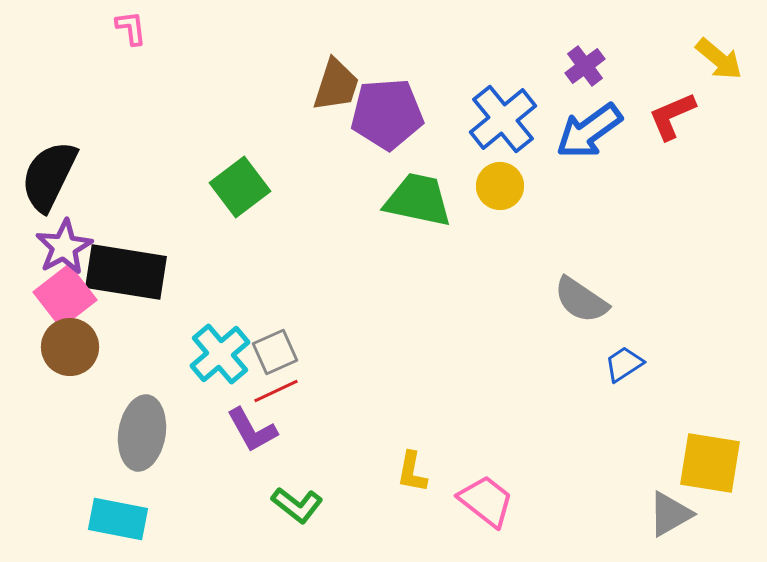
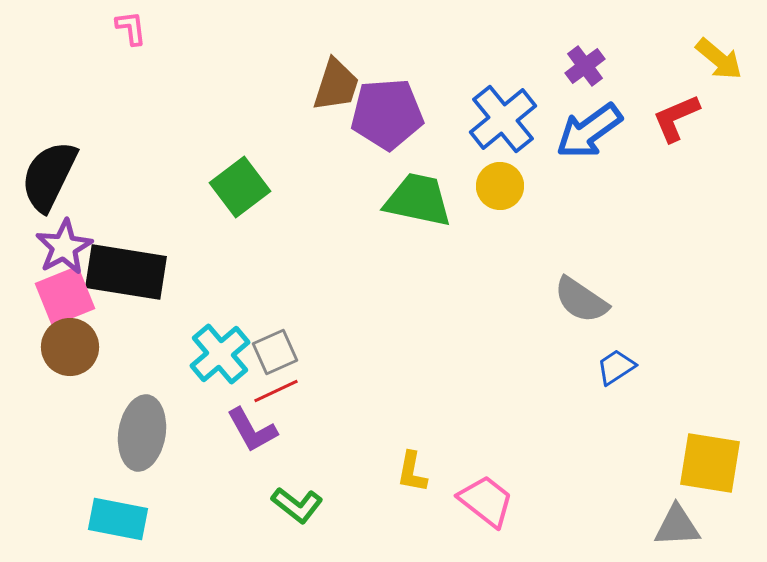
red L-shape: moved 4 px right, 2 px down
pink square: rotated 16 degrees clockwise
blue trapezoid: moved 8 px left, 3 px down
gray triangle: moved 7 px right, 12 px down; rotated 27 degrees clockwise
